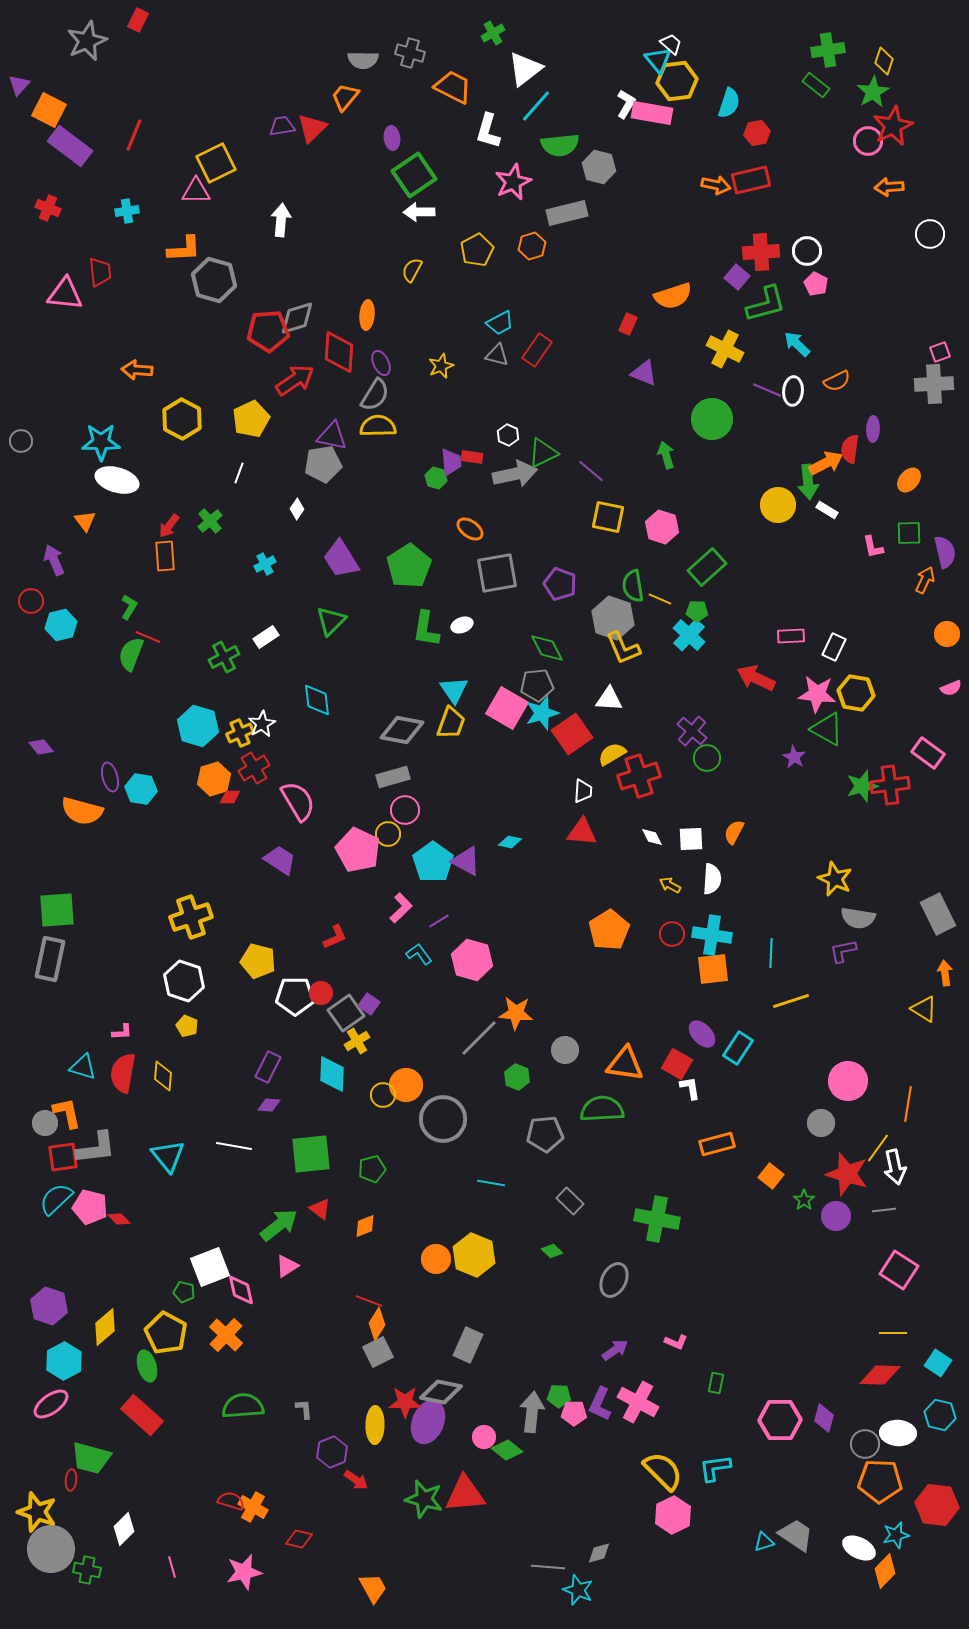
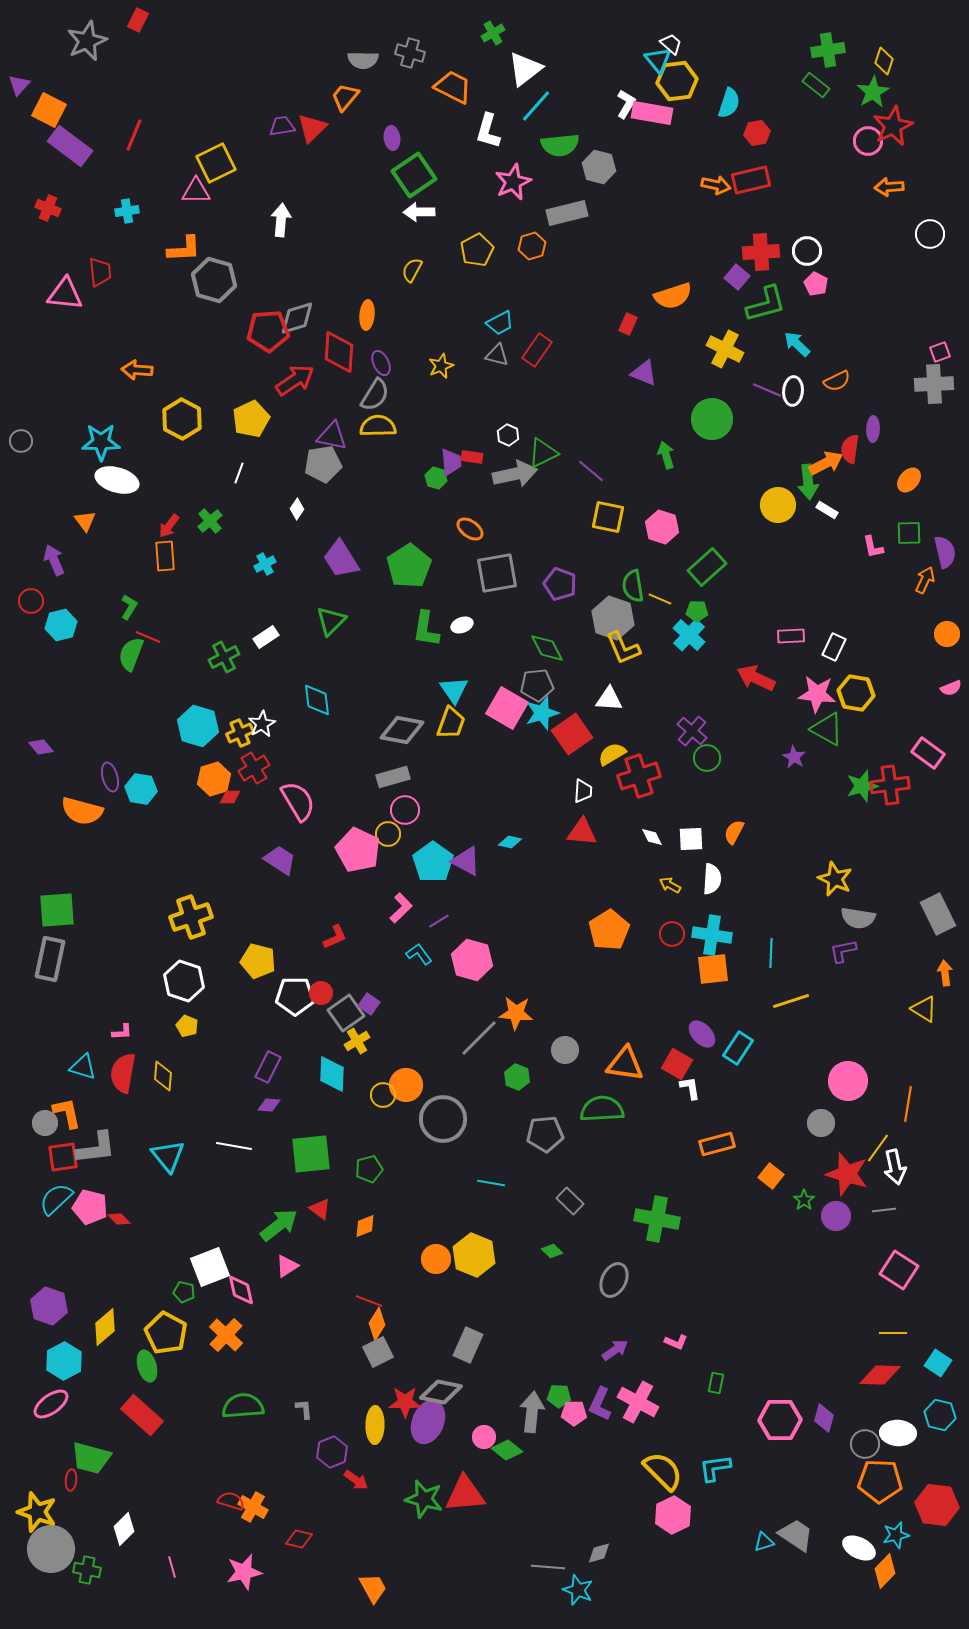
green pentagon at (372, 1169): moved 3 px left
